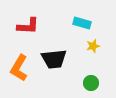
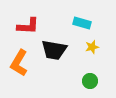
yellow star: moved 1 px left, 1 px down
black trapezoid: moved 9 px up; rotated 16 degrees clockwise
orange L-shape: moved 5 px up
green circle: moved 1 px left, 2 px up
